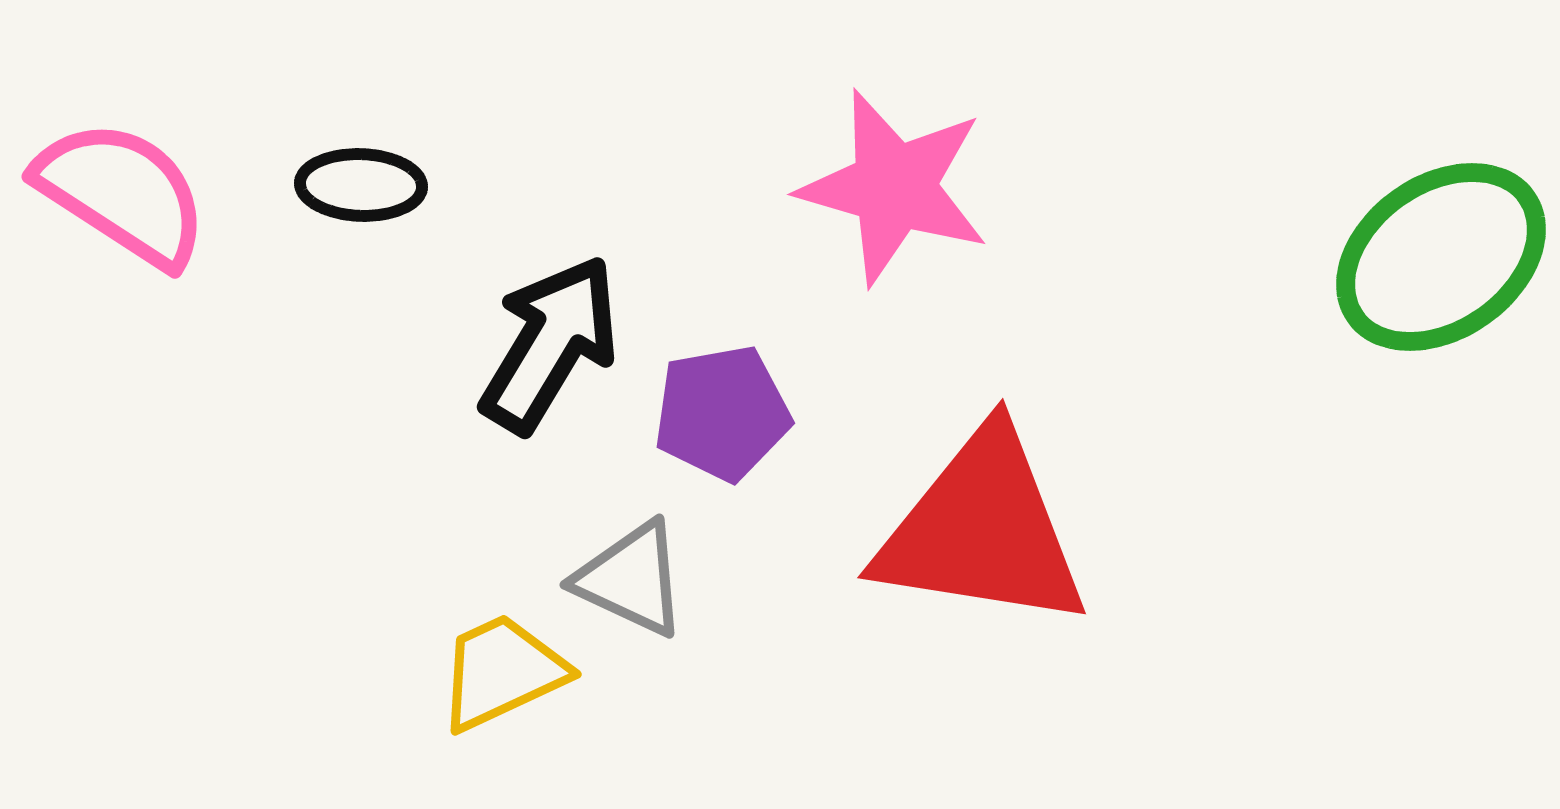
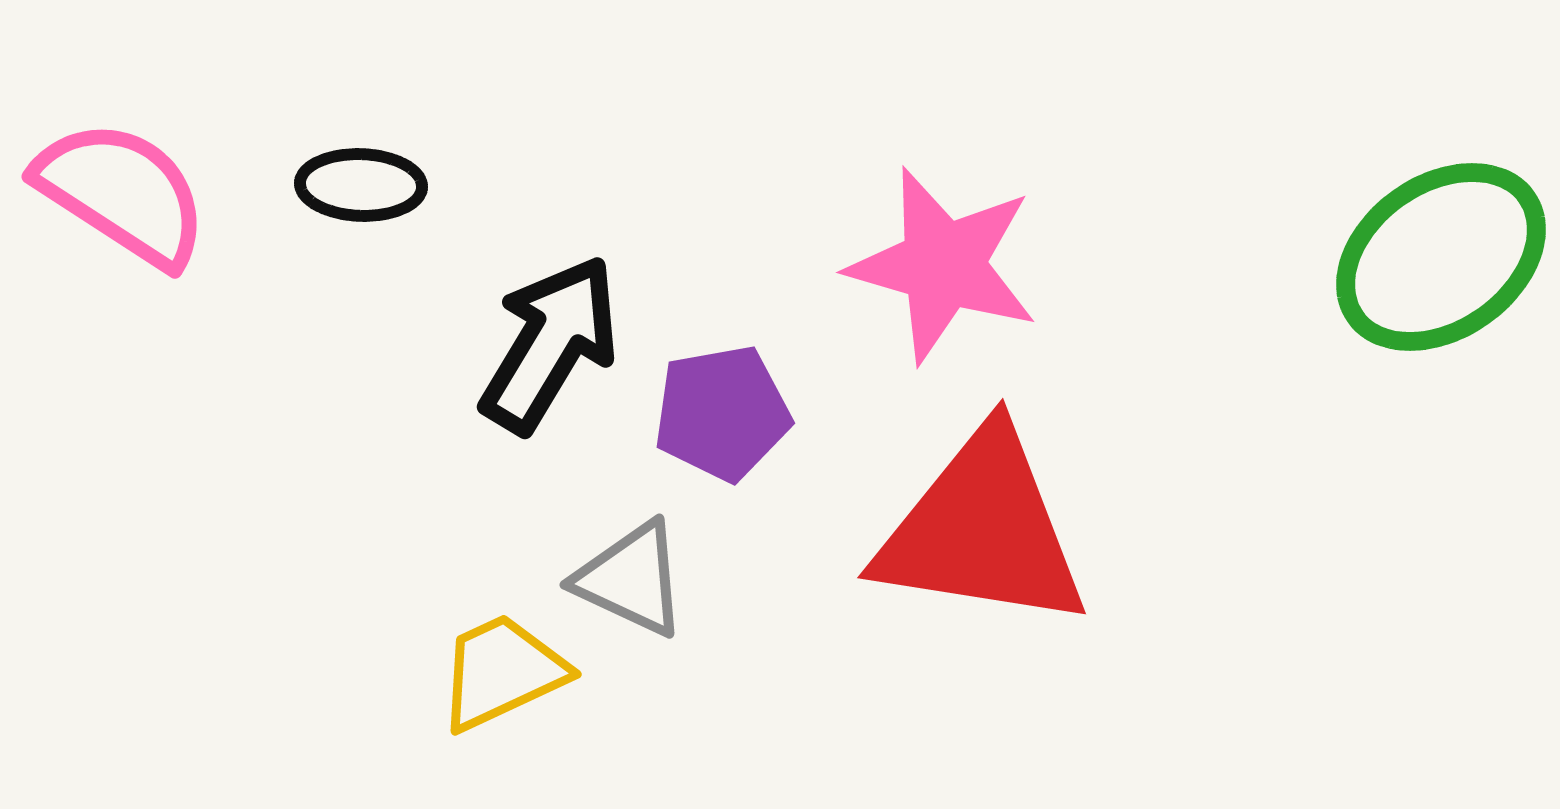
pink star: moved 49 px right, 78 px down
